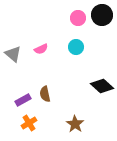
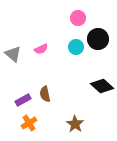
black circle: moved 4 px left, 24 px down
